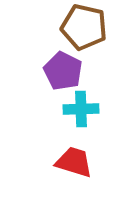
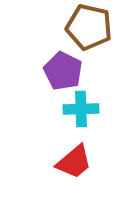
brown pentagon: moved 5 px right
red trapezoid: rotated 123 degrees clockwise
